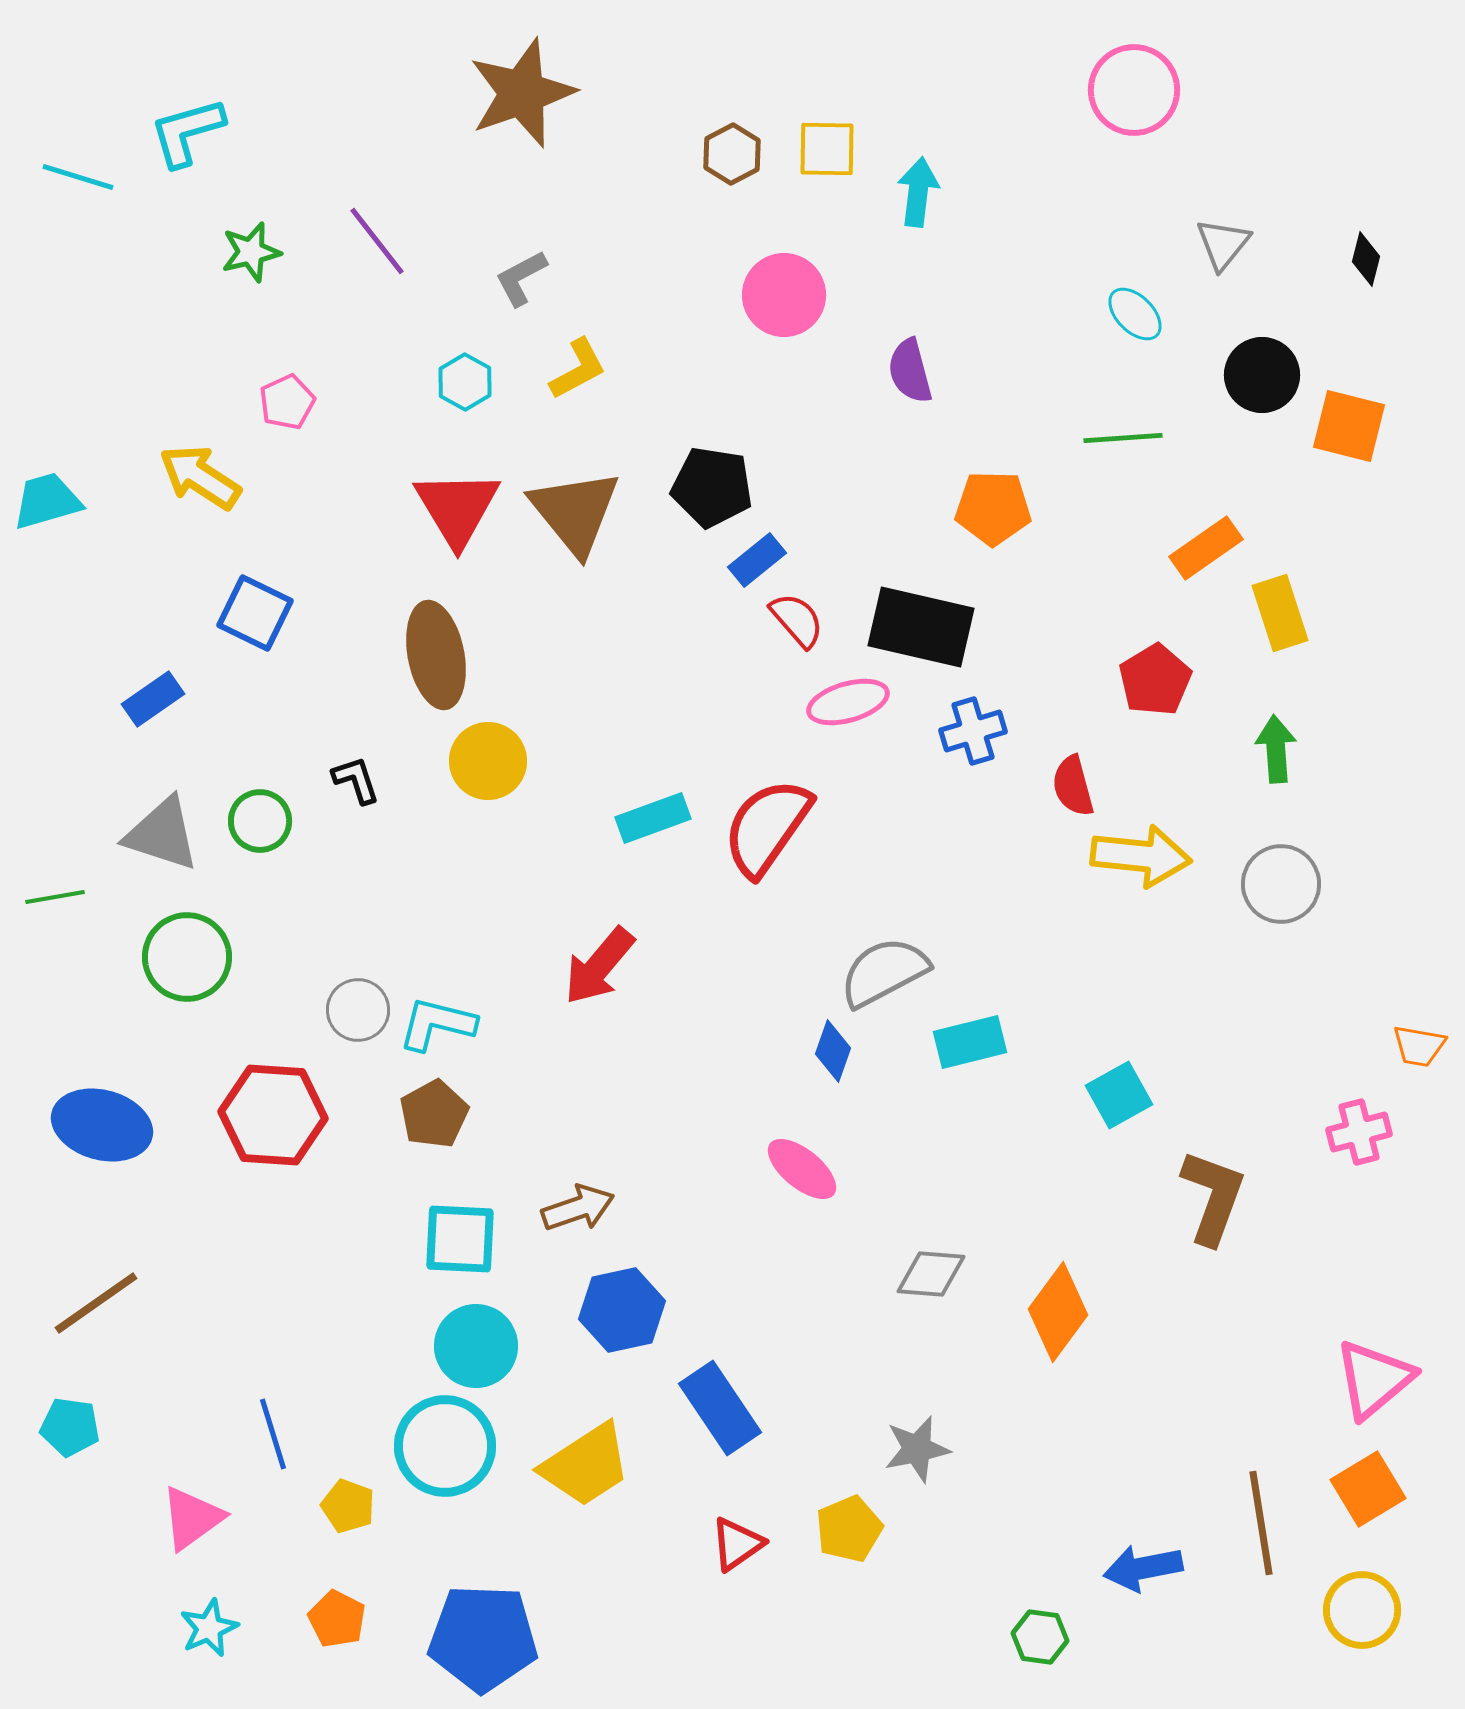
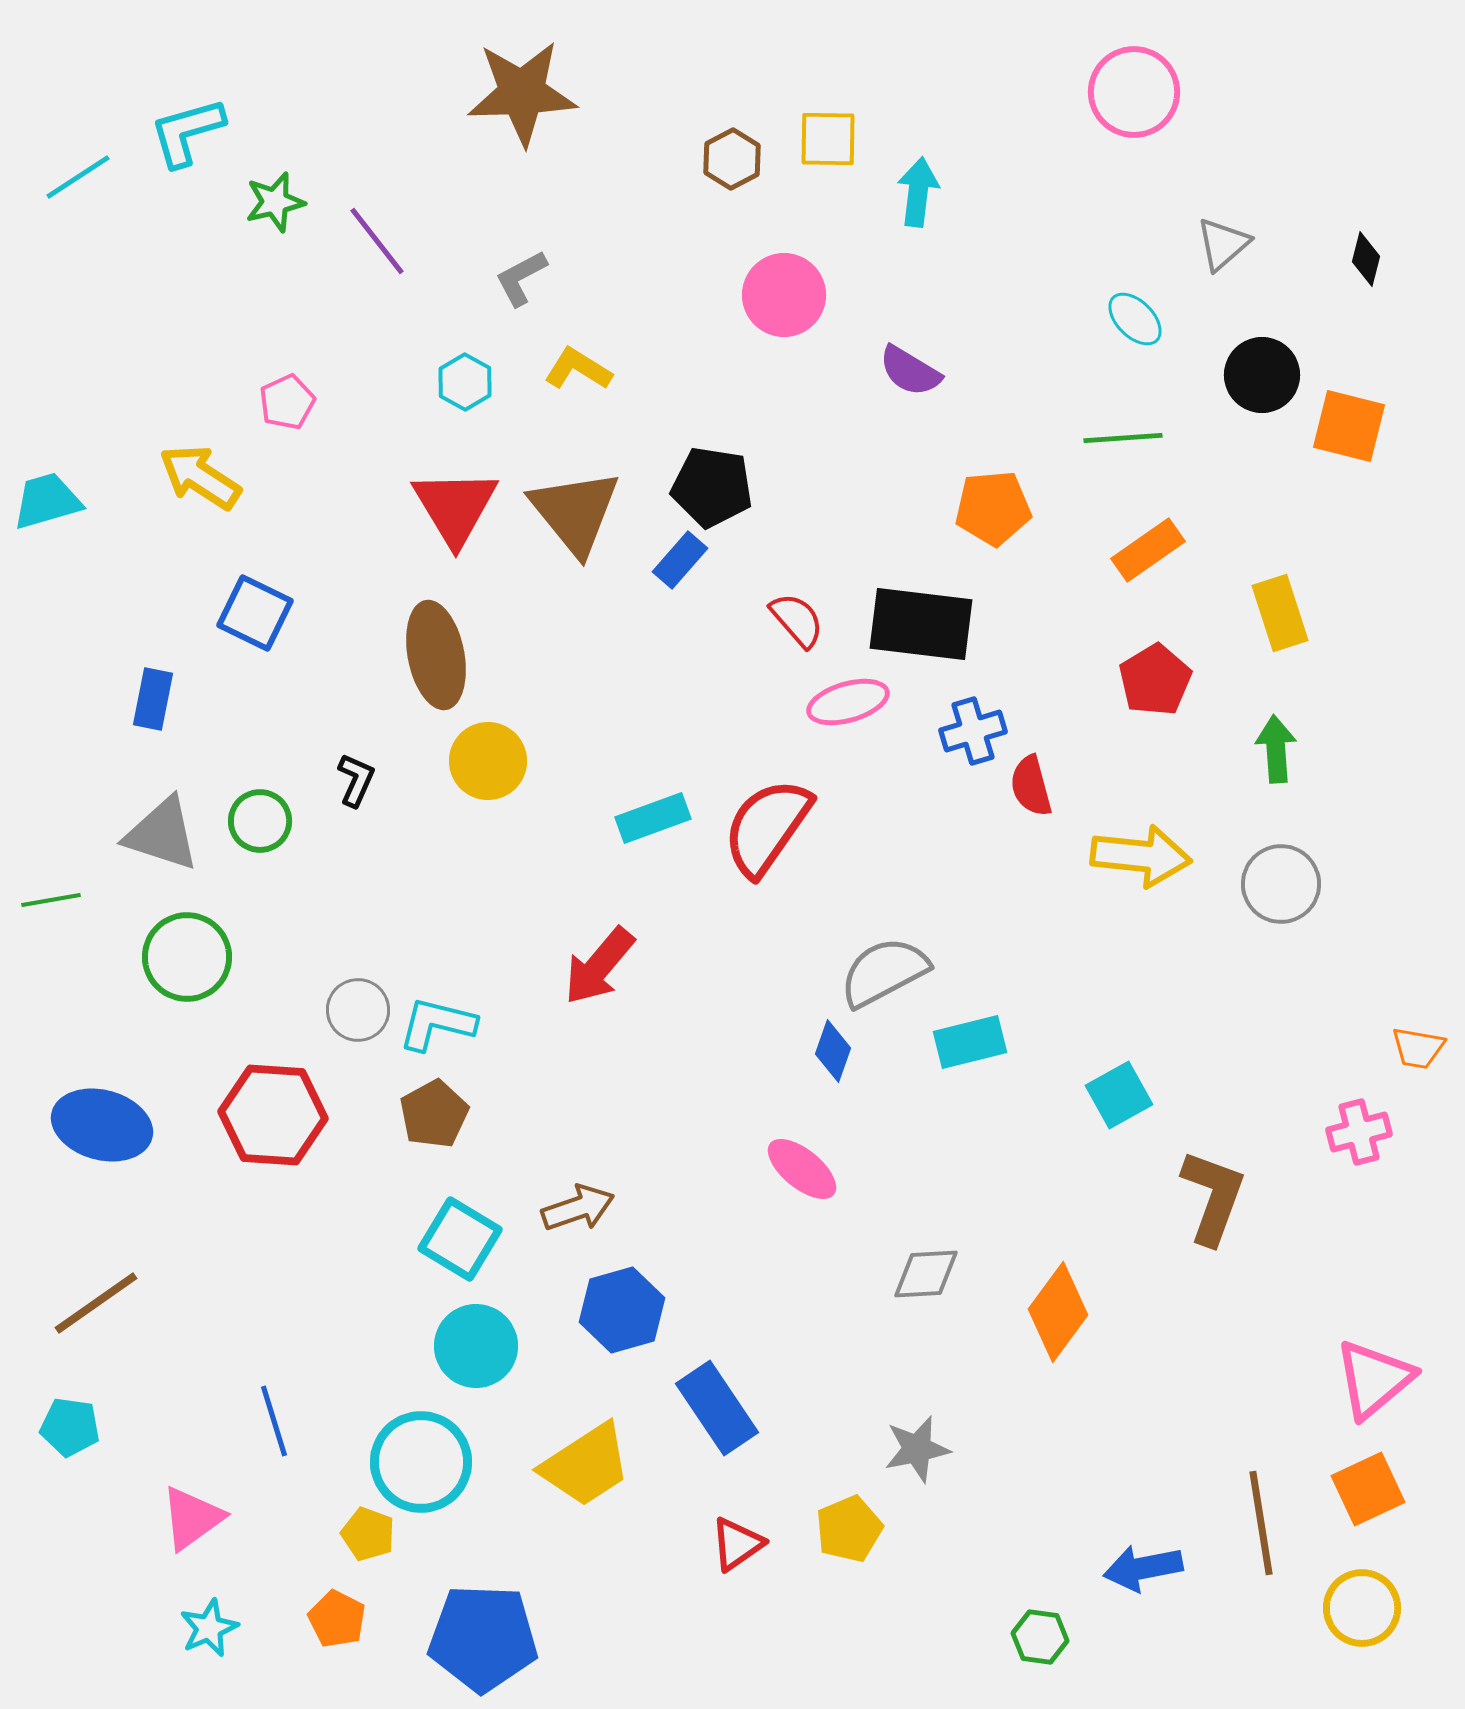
pink circle at (1134, 90): moved 2 px down
brown star at (522, 93): rotated 17 degrees clockwise
yellow square at (827, 149): moved 1 px right, 10 px up
brown hexagon at (732, 154): moved 5 px down
cyan line at (78, 177): rotated 50 degrees counterclockwise
gray triangle at (1223, 244): rotated 10 degrees clockwise
green star at (251, 252): moved 24 px right, 50 px up
cyan ellipse at (1135, 314): moved 5 px down
yellow L-shape at (578, 369): rotated 120 degrees counterclockwise
purple semicircle at (910, 371): rotated 44 degrees counterclockwise
red triangle at (457, 508): moved 2 px left, 1 px up
orange pentagon at (993, 508): rotated 6 degrees counterclockwise
orange rectangle at (1206, 548): moved 58 px left, 2 px down
blue rectangle at (757, 560): moved 77 px left; rotated 10 degrees counterclockwise
black rectangle at (921, 627): moved 3 px up; rotated 6 degrees counterclockwise
blue rectangle at (153, 699): rotated 44 degrees counterclockwise
black L-shape at (356, 780): rotated 42 degrees clockwise
red semicircle at (1073, 786): moved 42 px left
green line at (55, 897): moved 4 px left, 3 px down
orange trapezoid at (1419, 1046): moved 1 px left, 2 px down
cyan square at (460, 1239): rotated 28 degrees clockwise
gray diamond at (931, 1274): moved 5 px left; rotated 8 degrees counterclockwise
blue hexagon at (622, 1310): rotated 4 degrees counterclockwise
blue rectangle at (720, 1408): moved 3 px left
blue line at (273, 1434): moved 1 px right, 13 px up
cyan circle at (445, 1446): moved 24 px left, 16 px down
orange square at (1368, 1489): rotated 6 degrees clockwise
yellow pentagon at (348, 1506): moved 20 px right, 28 px down
yellow circle at (1362, 1610): moved 2 px up
